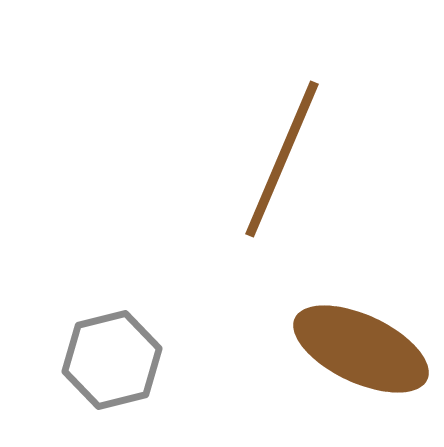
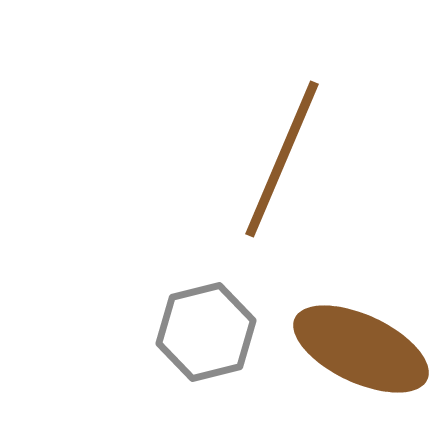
gray hexagon: moved 94 px right, 28 px up
